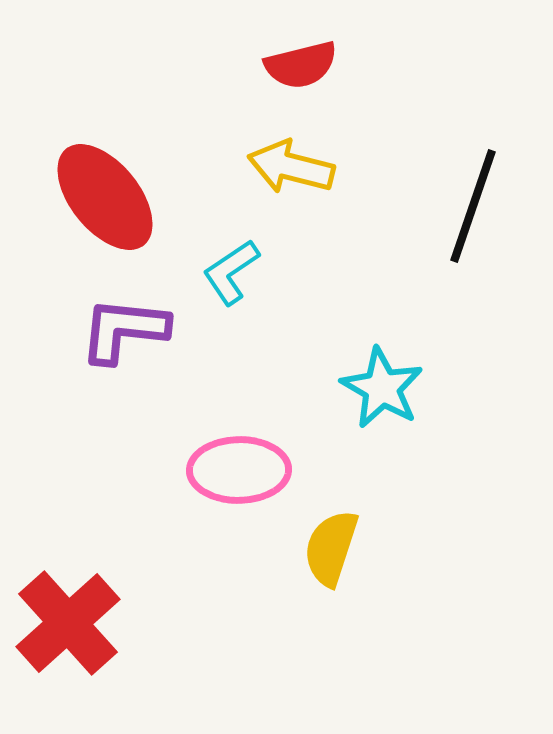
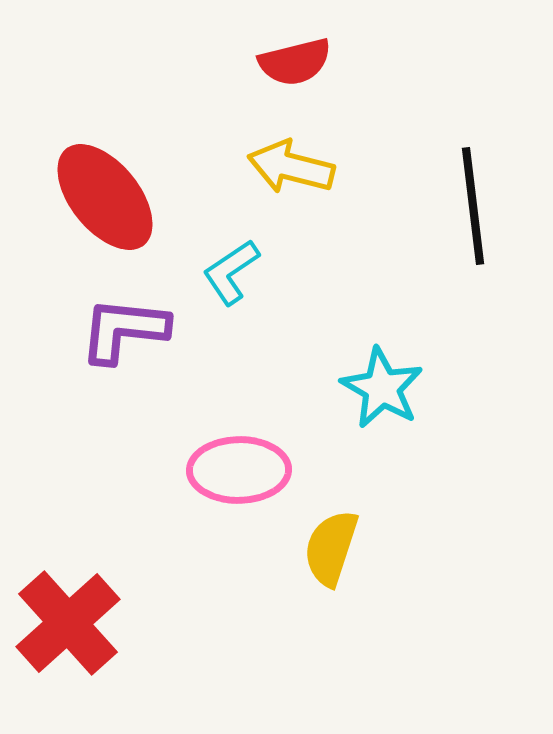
red semicircle: moved 6 px left, 3 px up
black line: rotated 26 degrees counterclockwise
